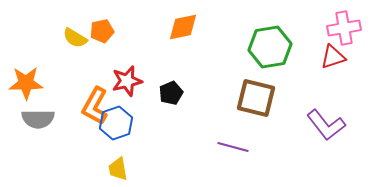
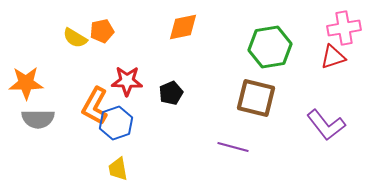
red star: rotated 16 degrees clockwise
